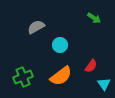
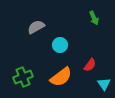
green arrow: rotated 32 degrees clockwise
red semicircle: moved 1 px left, 1 px up
orange semicircle: moved 1 px down
